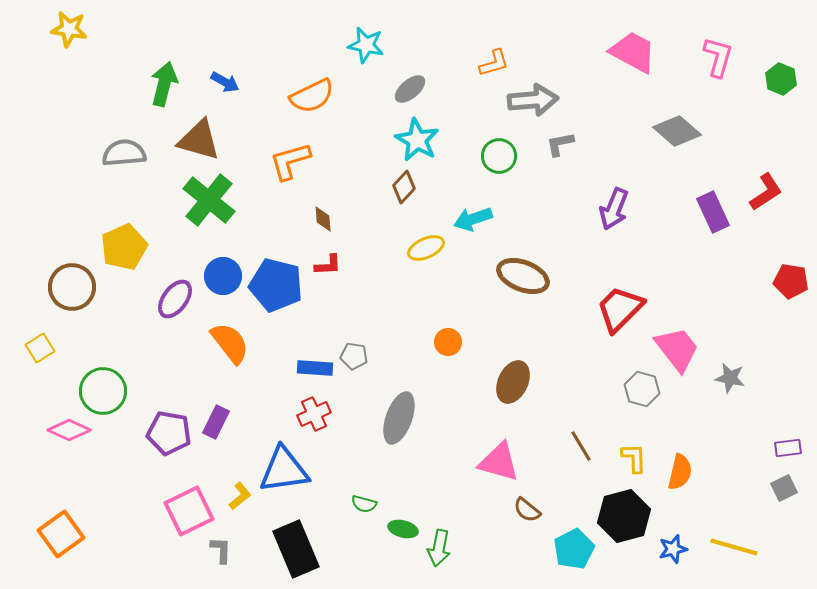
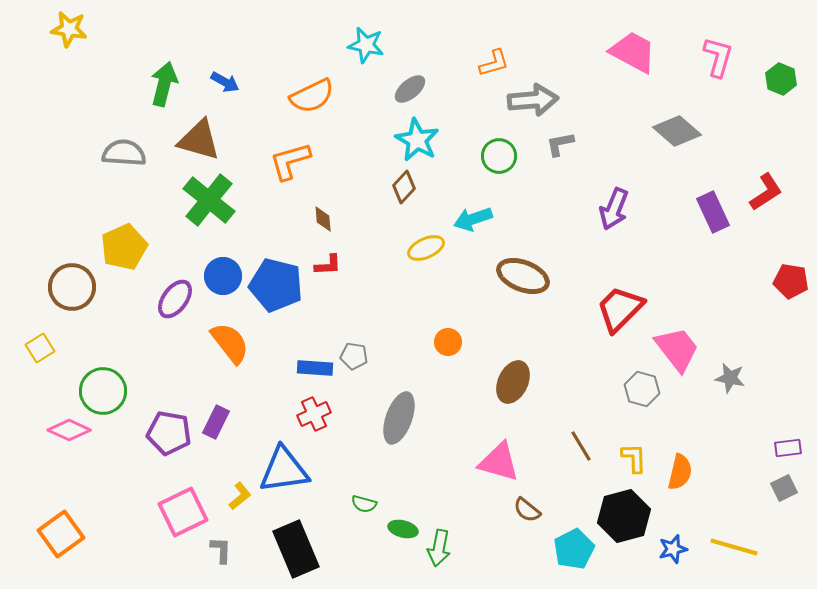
gray semicircle at (124, 153): rotated 9 degrees clockwise
pink square at (189, 511): moved 6 px left, 1 px down
